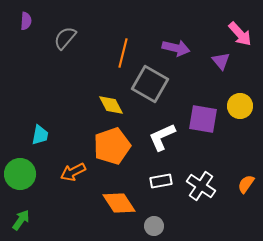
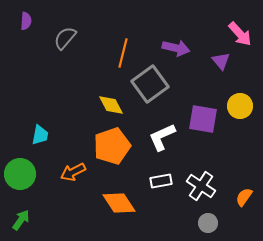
gray square: rotated 24 degrees clockwise
orange semicircle: moved 2 px left, 13 px down
gray circle: moved 54 px right, 3 px up
